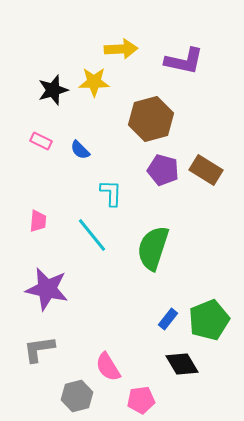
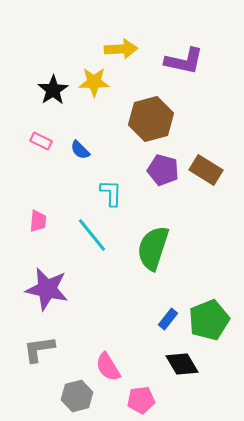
black star: rotated 16 degrees counterclockwise
